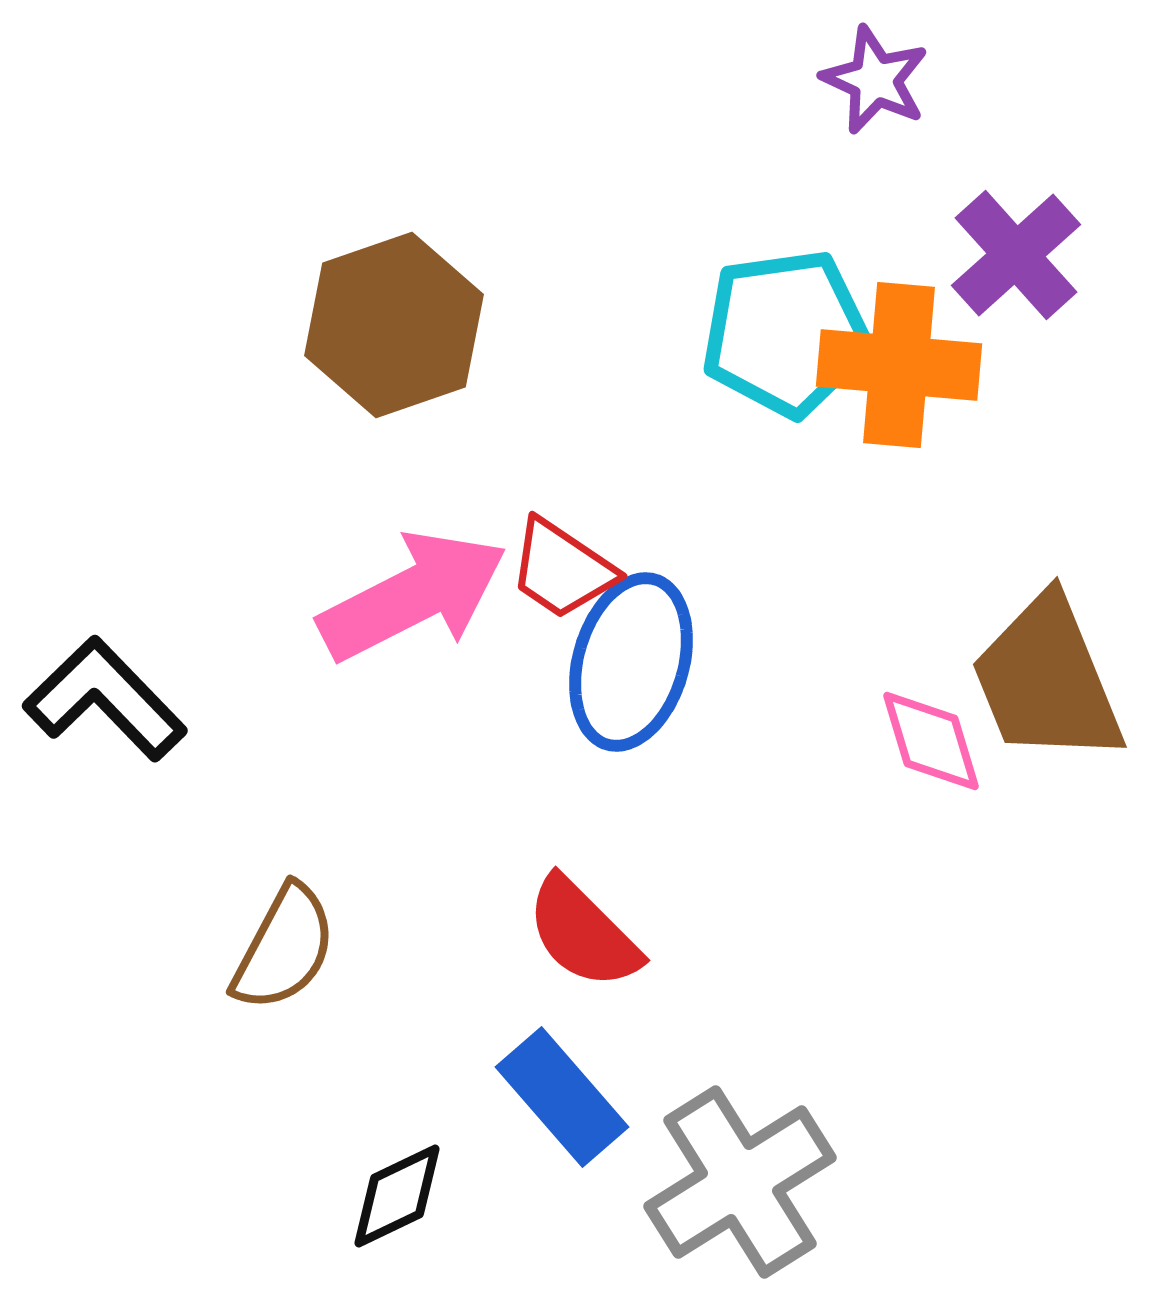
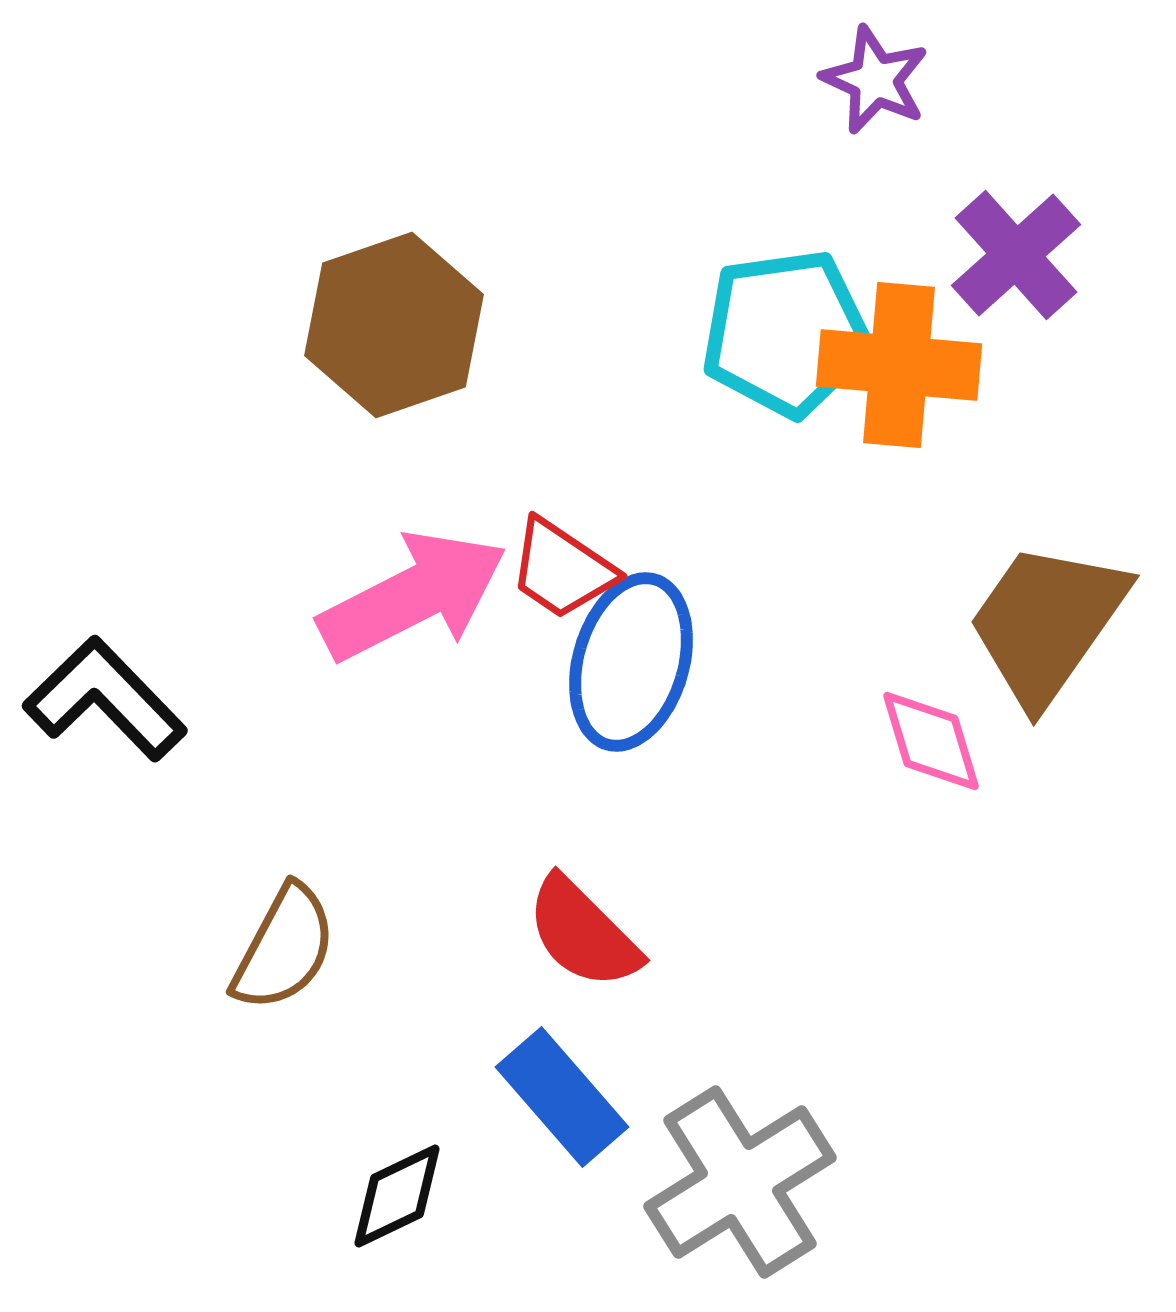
brown trapezoid: moved 57 px up; rotated 57 degrees clockwise
